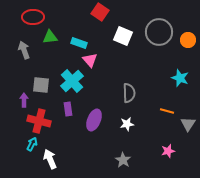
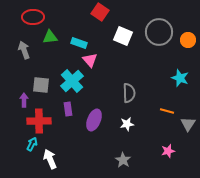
red cross: rotated 15 degrees counterclockwise
